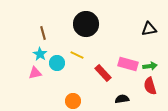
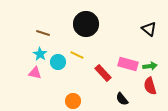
black triangle: rotated 49 degrees clockwise
brown line: rotated 56 degrees counterclockwise
cyan circle: moved 1 px right, 1 px up
pink triangle: rotated 24 degrees clockwise
black semicircle: rotated 120 degrees counterclockwise
